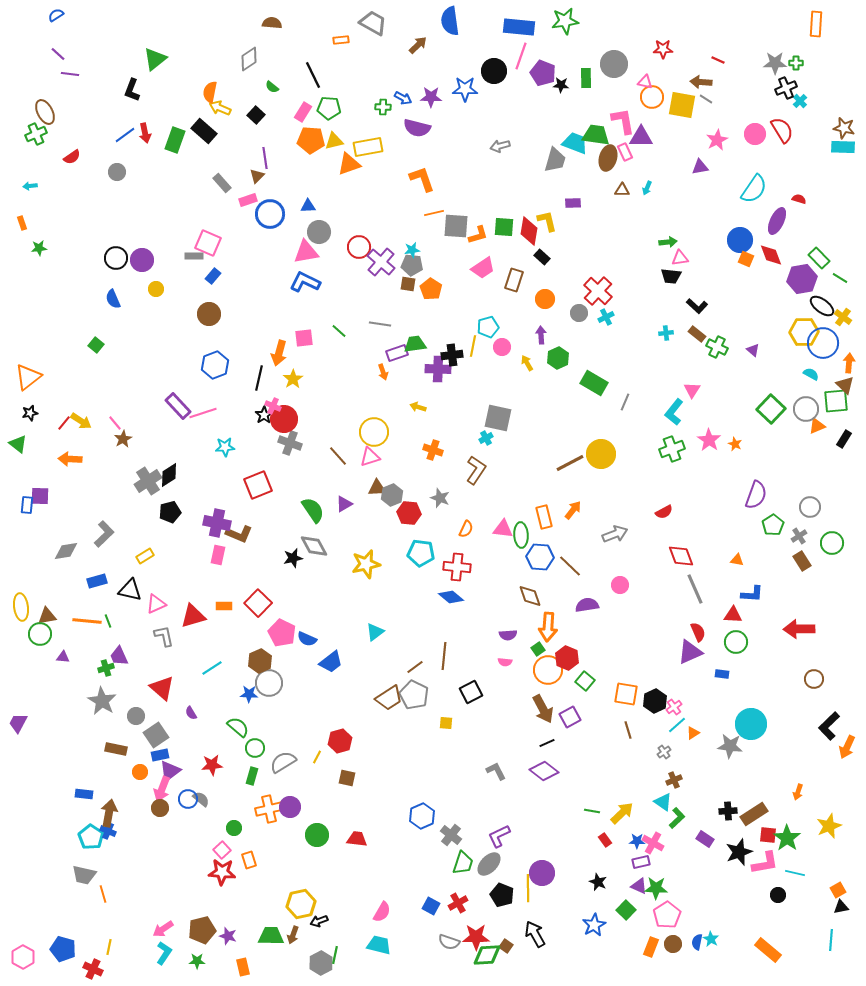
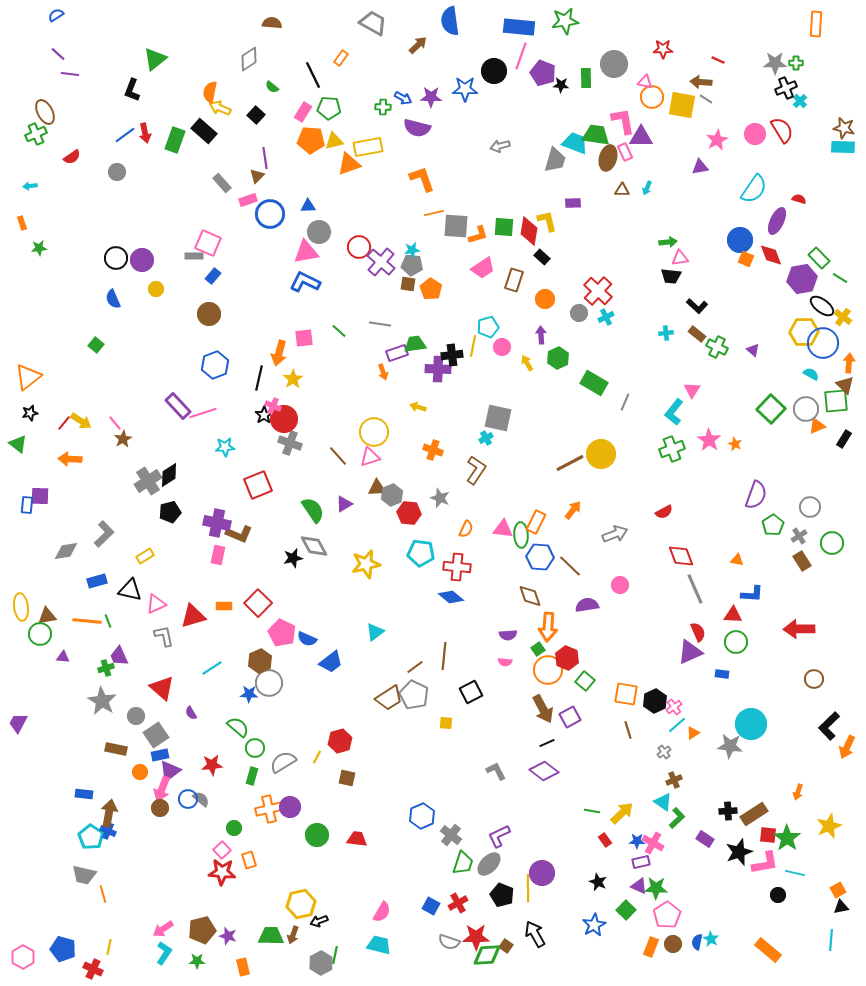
orange rectangle at (341, 40): moved 18 px down; rotated 49 degrees counterclockwise
orange rectangle at (544, 517): moved 8 px left, 5 px down; rotated 40 degrees clockwise
